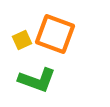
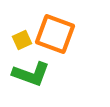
green L-shape: moved 6 px left, 6 px up
